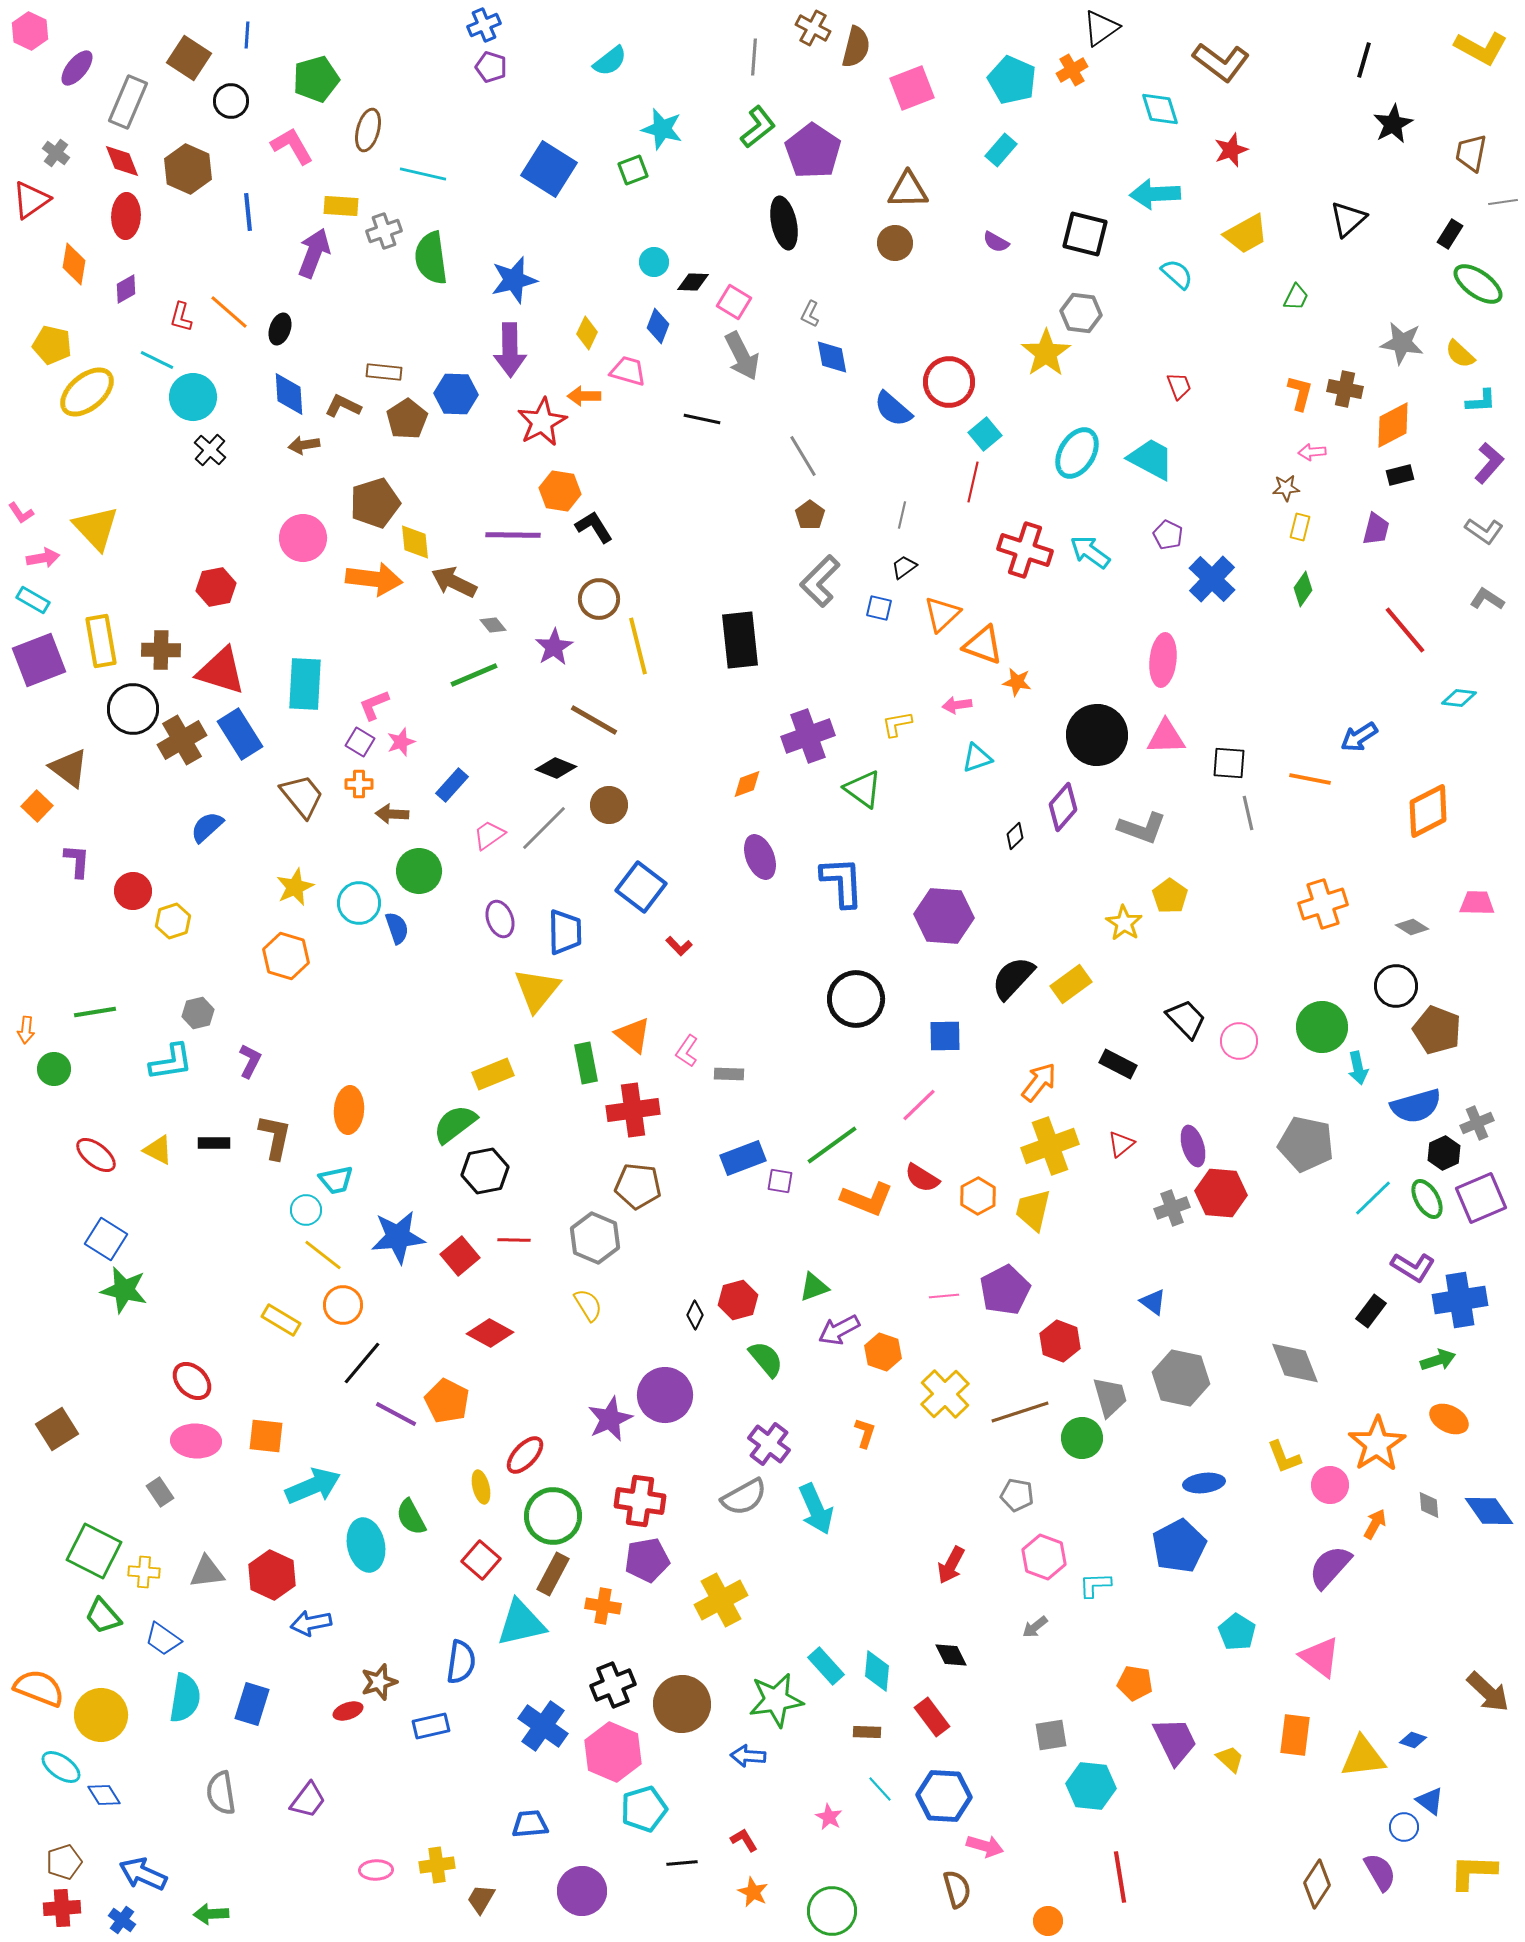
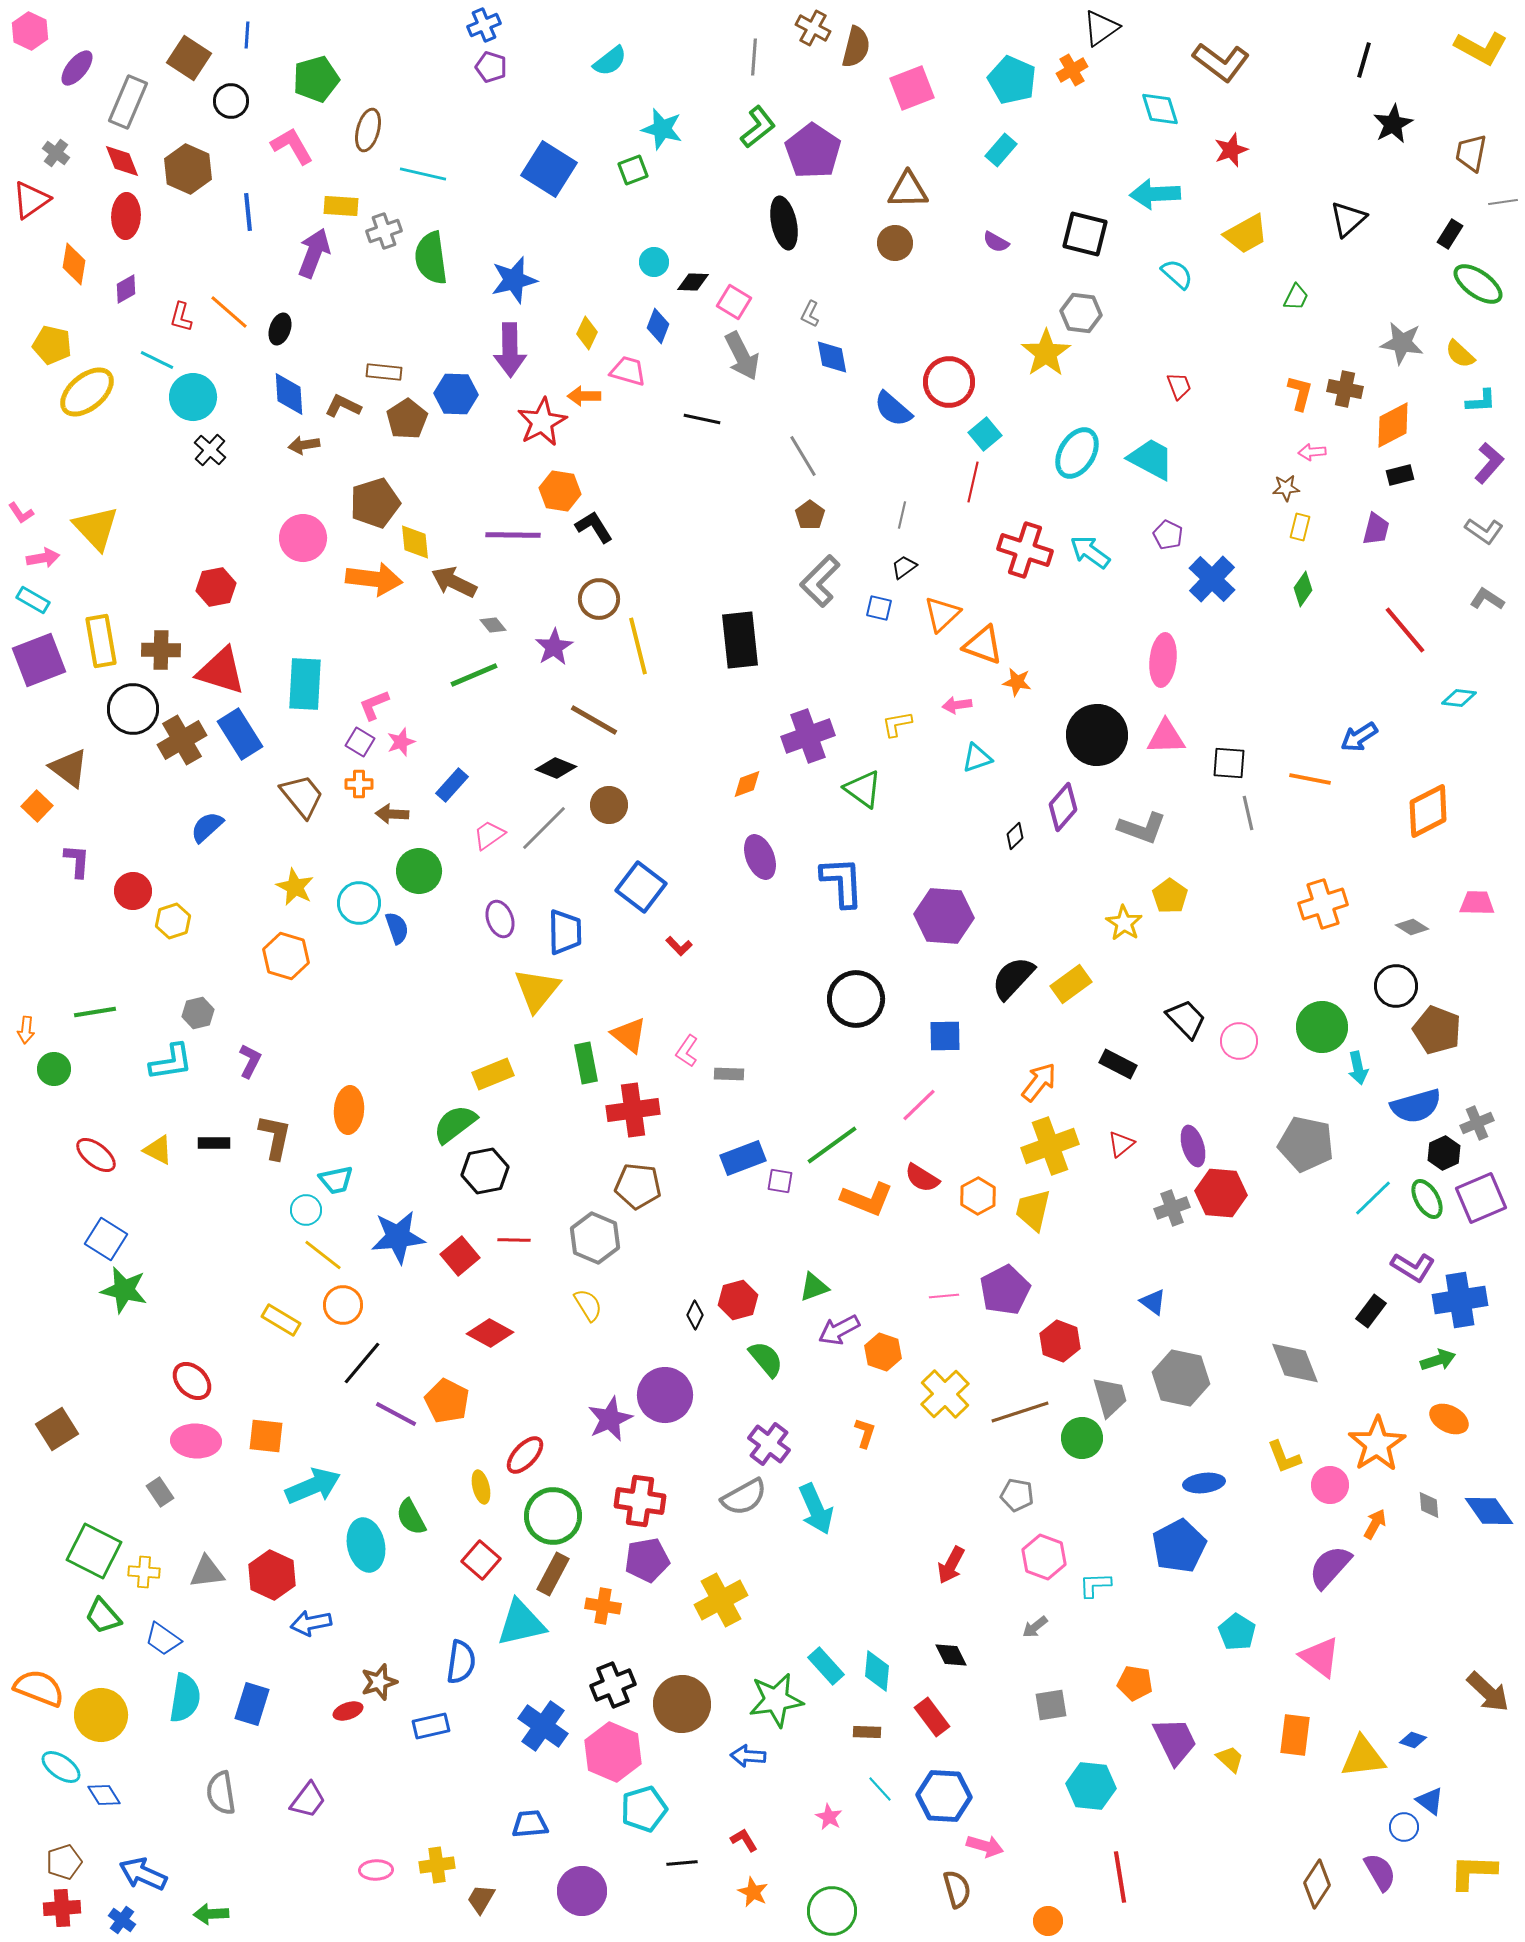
yellow star at (295, 887): rotated 21 degrees counterclockwise
orange triangle at (633, 1035): moved 4 px left
gray square at (1051, 1735): moved 30 px up
